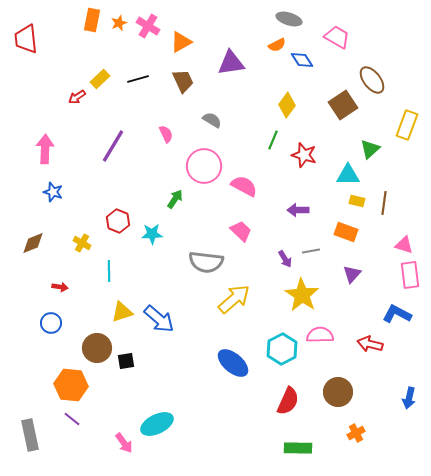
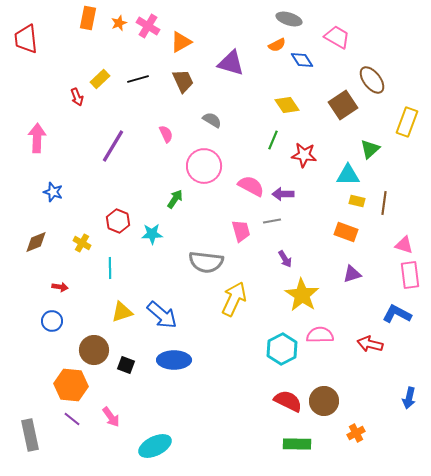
orange rectangle at (92, 20): moved 4 px left, 2 px up
purple triangle at (231, 63): rotated 24 degrees clockwise
red arrow at (77, 97): rotated 78 degrees counterclockwise
yellow diamond at (287, 105): rotated 70 degrees counterclockwise
yellow rectangle at (407, 125): moved 3 px up
pink arrow at (45, 149): moved 8 px left, 11 px up
red star at (304, 155): rotated 10 degrees counterclockwise
pink semicircle at (244, 186): moved 7 px right
purple arrow at (298, 210): moved 15 px left, 16 px up
pink trapezoid at (241, 231): rotated 30 degrees clockwise
brown diamond at (33, 243): moved 3 px right, 1 px up
gray line at (311, 251): moved 39 px left, 30 px up
cyan line at (109, 271): moved 1 px right, 3 px up
purple triangle at (352, 274): rotated 30 degrees clockwise
yellow arrow at (234, 299): rotated 24 degrees counterclockwise
blue arrow at (159, 319): moved 3 px right, 4 px up
blue circle at (51, 323): moved 1 px right, 2 px up
brown circle at (97, 348): moved 3 px left, 2 px down
black square at (126, 361): moved 4 px down; rotated 30 degrees clockwise
blue ellipse at (233, 363): moved 59 px left, 3 px up; rotated 40 degrees counterclockwise
brown circle at (338, 392): moved 14 px left, 9 px down
red semicircle at (288, 401): rotated 88 degrees counterclockwise
cyan ellipse at (157, 424): moved 2 px left, 22 px down
pink arrow at (124, 443): moved 13 px left, 26 px up
green rectangle at (298, 448): moved 1 px left, 4 px up
